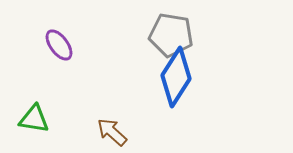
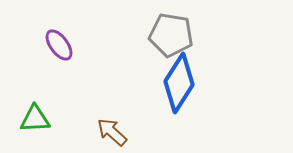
blue diamond: moved 3 px right, 6 px down
green triangle: moved 1 px right; rotated 12 degrees counterclockwise
